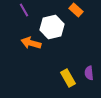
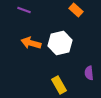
purple line: rotated 40 degrees counterclockwise
white hexagon: moved 8 px right, 16 px down
yellow rectangle: moved 9 px left, 7 px down
